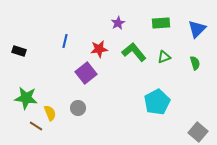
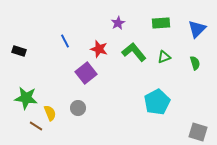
blue line: rotated 40 degrees counterclockwise
red star: rotated 24 degrees clockwise
gray square: rotated 24 degrees counterclockwise
